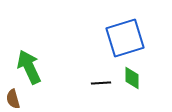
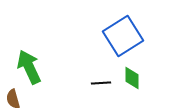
blue square: moved 2 px left, 2 px up; rotated 15 degrees counterclockwise
